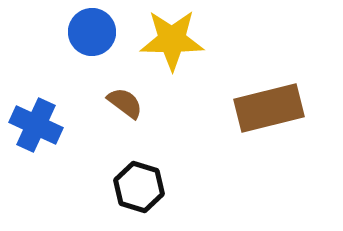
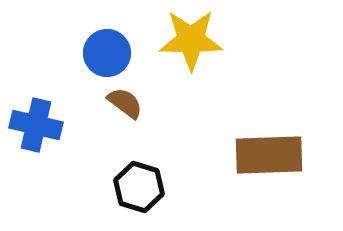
blue circle: moved 15 px right, 21 px down
yellow star: moved 19 px right
brown rectangle: moved 47 px down; rotated 12 degrees clockwise
blue cross: rotated 12 degrees counterclockwise
